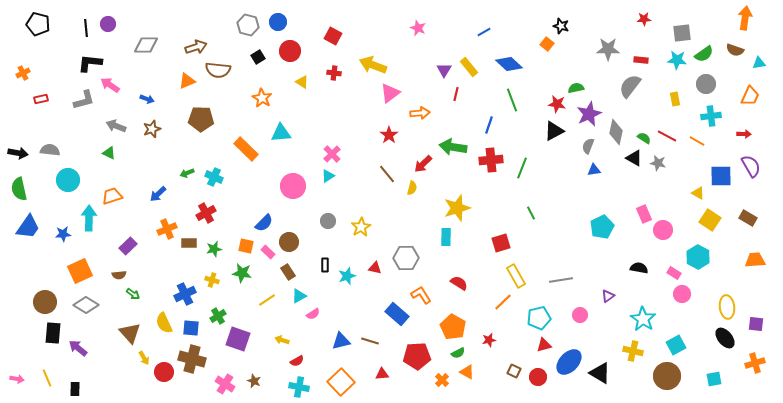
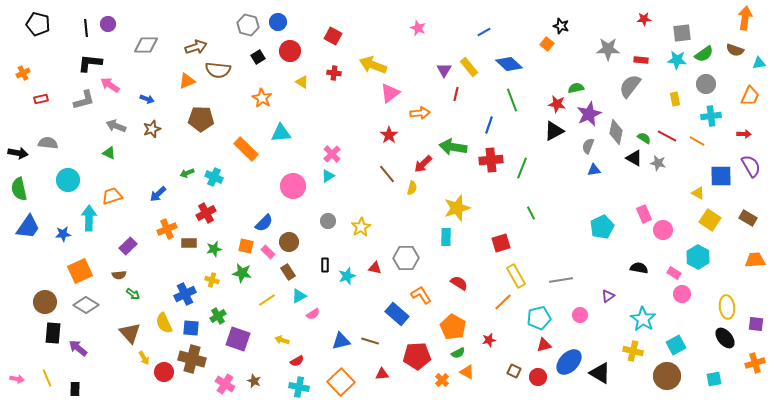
gray semicircle at (50, 150): moved 2 px left, 7 px up
